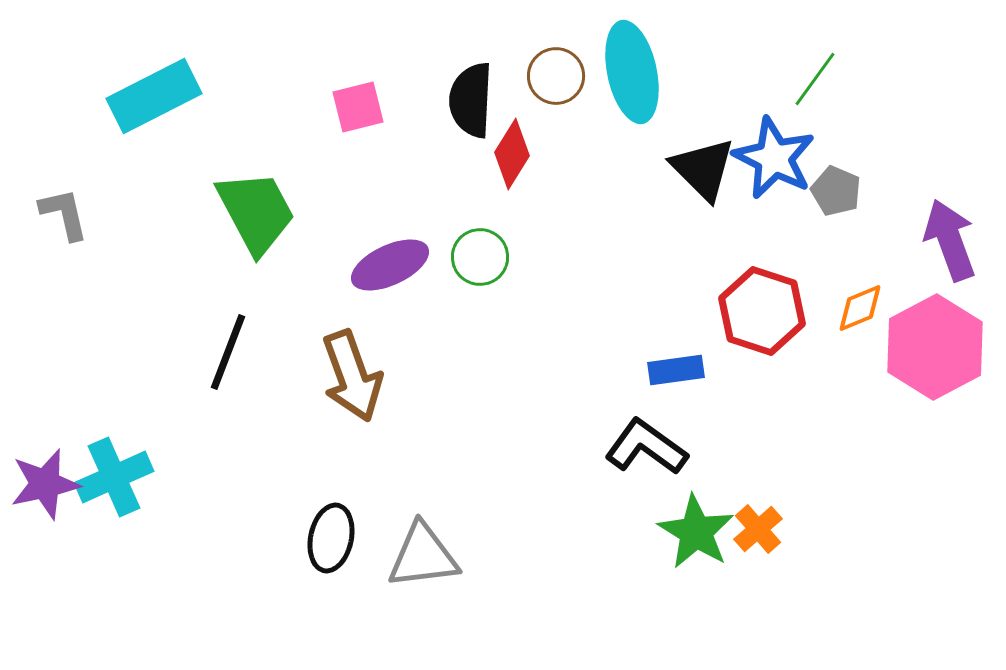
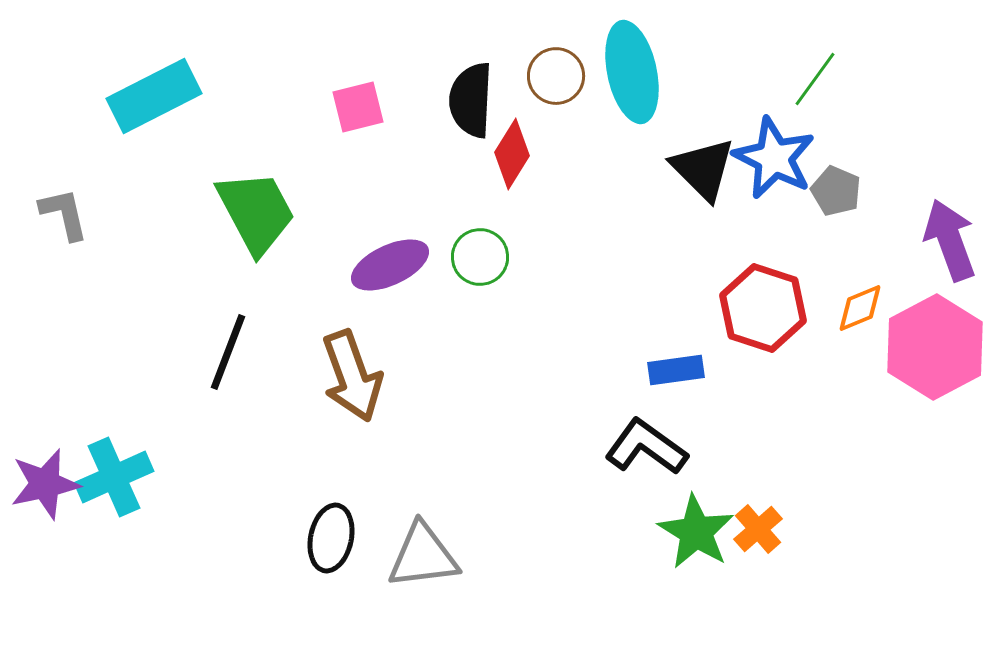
red hexagon: moved 1 px right, 3 px up
